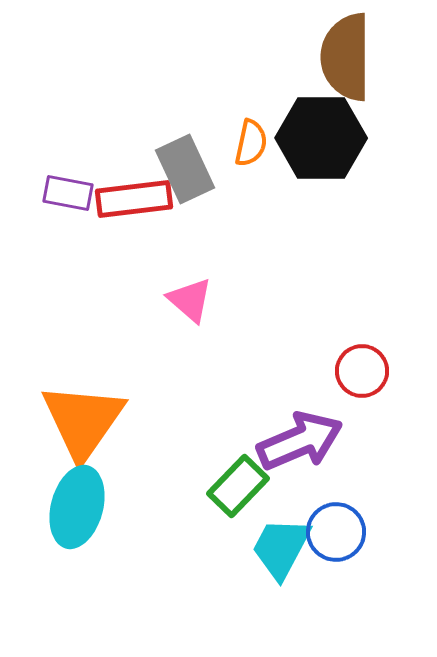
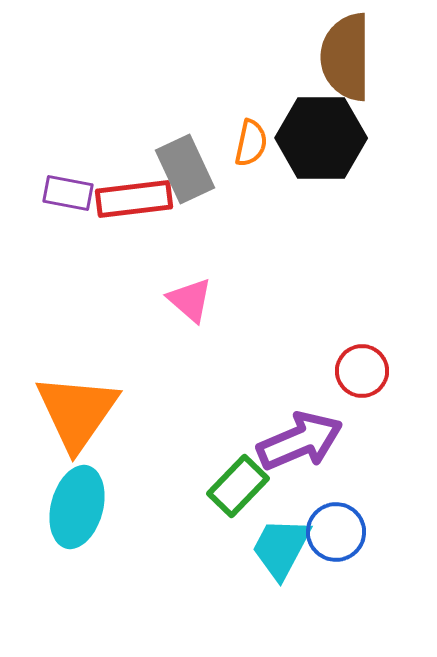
orange triangle: moved 6 px left, 9 px up
